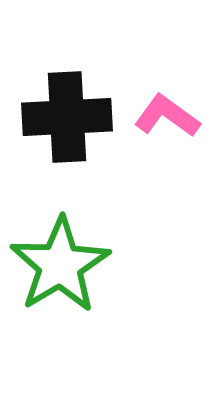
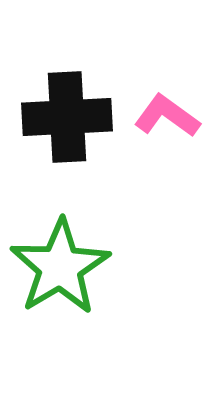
green star: moved 2 px down
